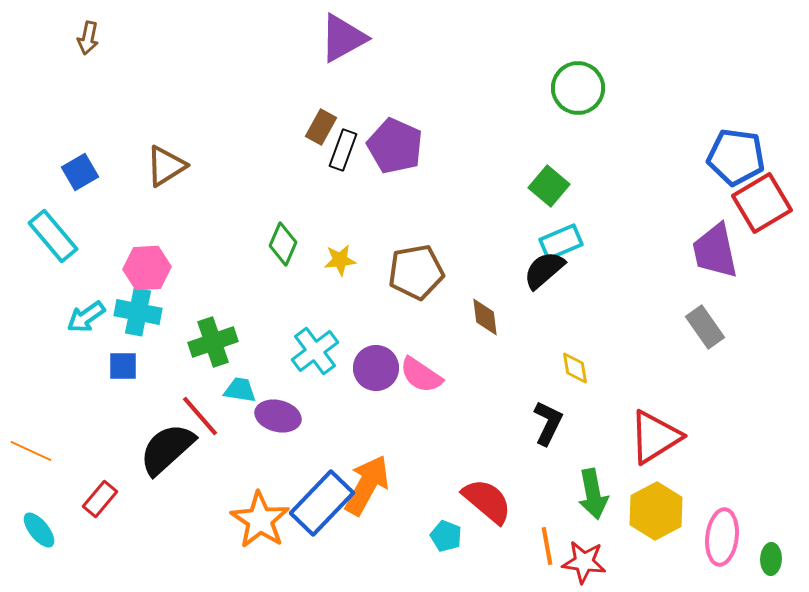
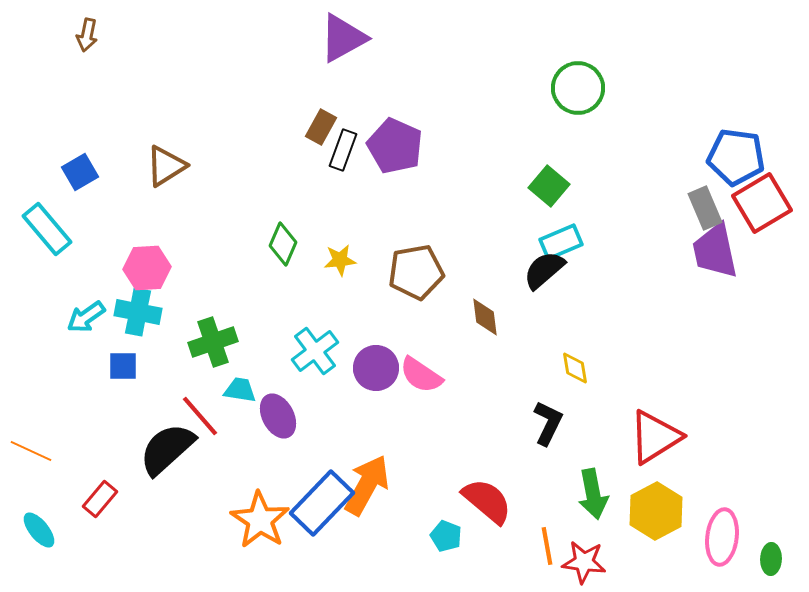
brown arrow at (88, 38): moved 1 px left, 3 px up
cyan rectangle at (53, 236): moved 6 px left, 7 px up
gray rectangle at (705, 327): moved 119 px up; rotated 12 degrees clockwise
purple ellipse at (278, 416): rotated 48 degrees clockwise
